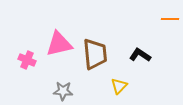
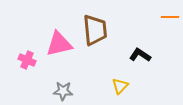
orange line: moved 2 px up
brown trapezoid: moved 24 px up
yellow triangle: moved 1 px right
